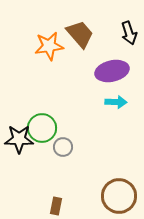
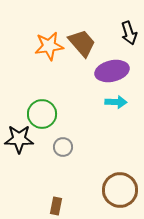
brown trapezoid: moved 2 px right, 9 px down
green circle: moved 14 px up
brown circle: moved 1 px right, 6 px up
